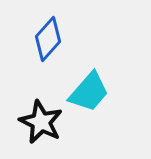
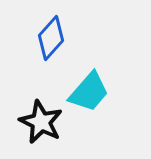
blue diamond: moved 3 px right, 1 px up
